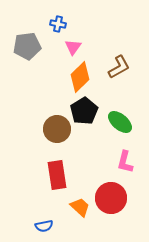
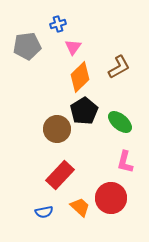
blue cross: rotated 28 degrees counterclockwise
red rectangle: moved 3 px right; rotated 52 degrees clockwise
blue semicircle: moved 14 px up
